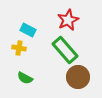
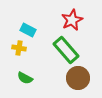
red star: moved 4 px right
green rectangle: moved 1 px right
brown circle: moved 1 px down
